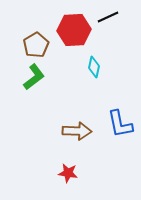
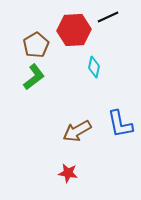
brown arrow: rotated 148 degrees clockwise
